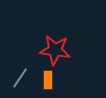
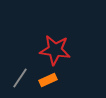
orange rectangle: rotated 66 degrees clockwise
